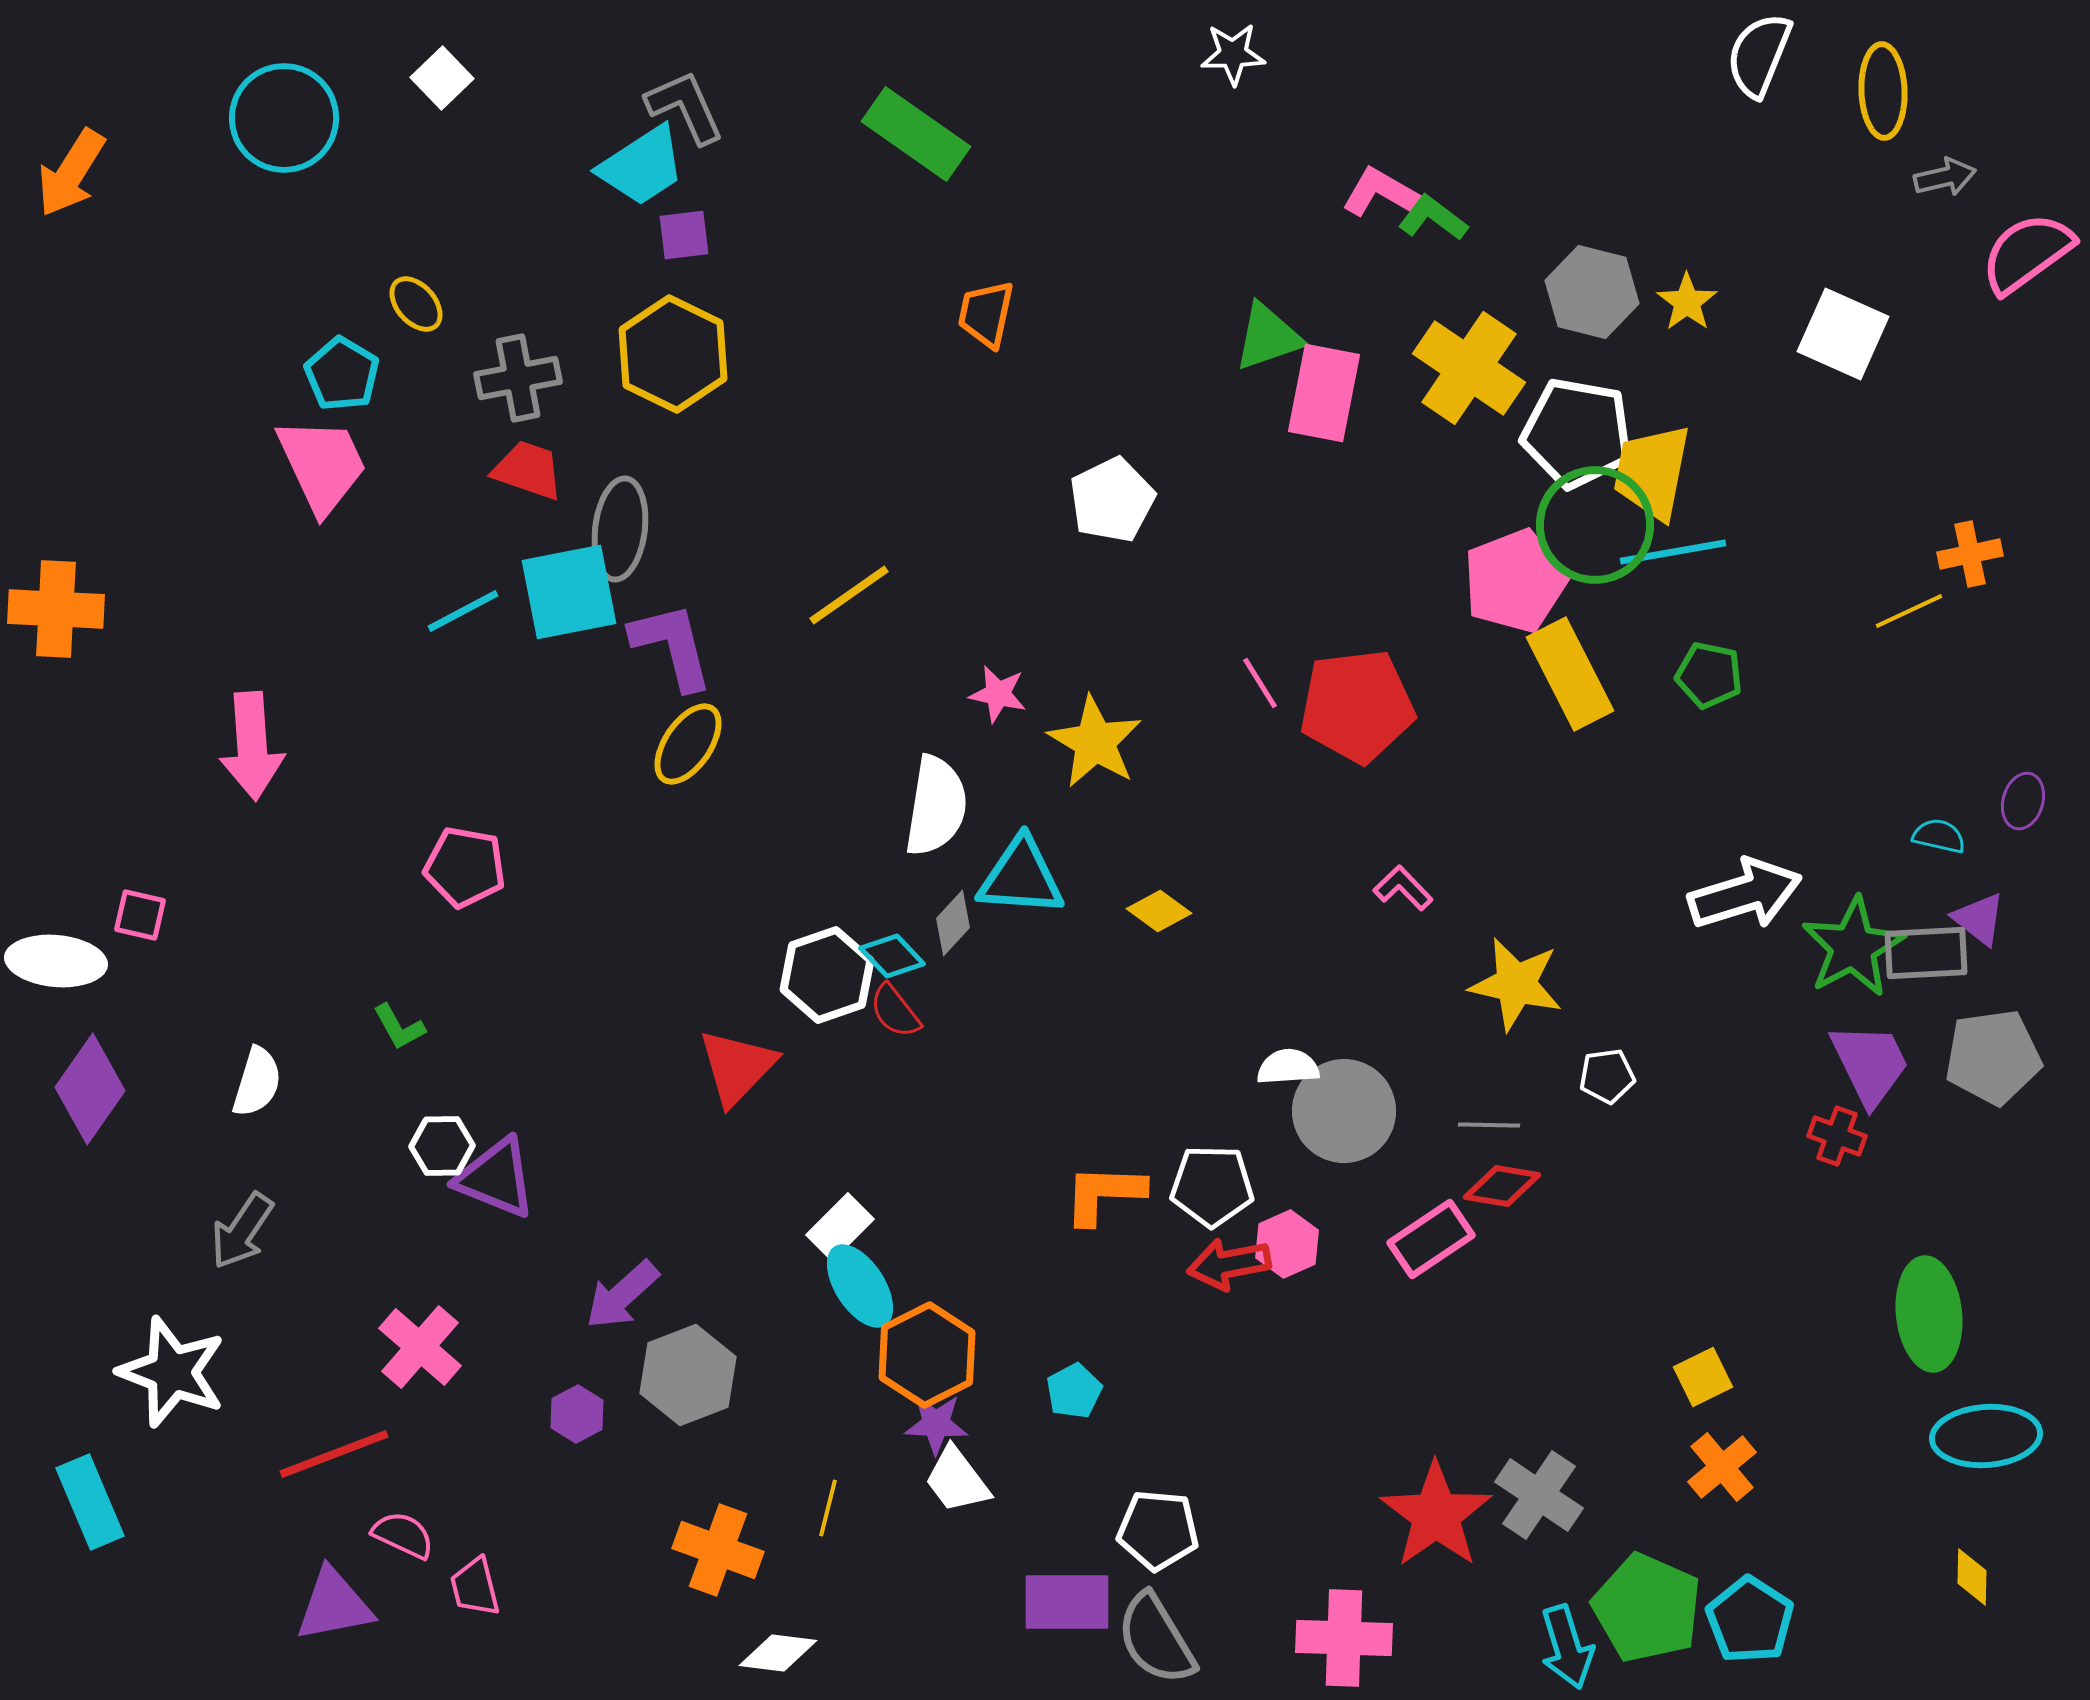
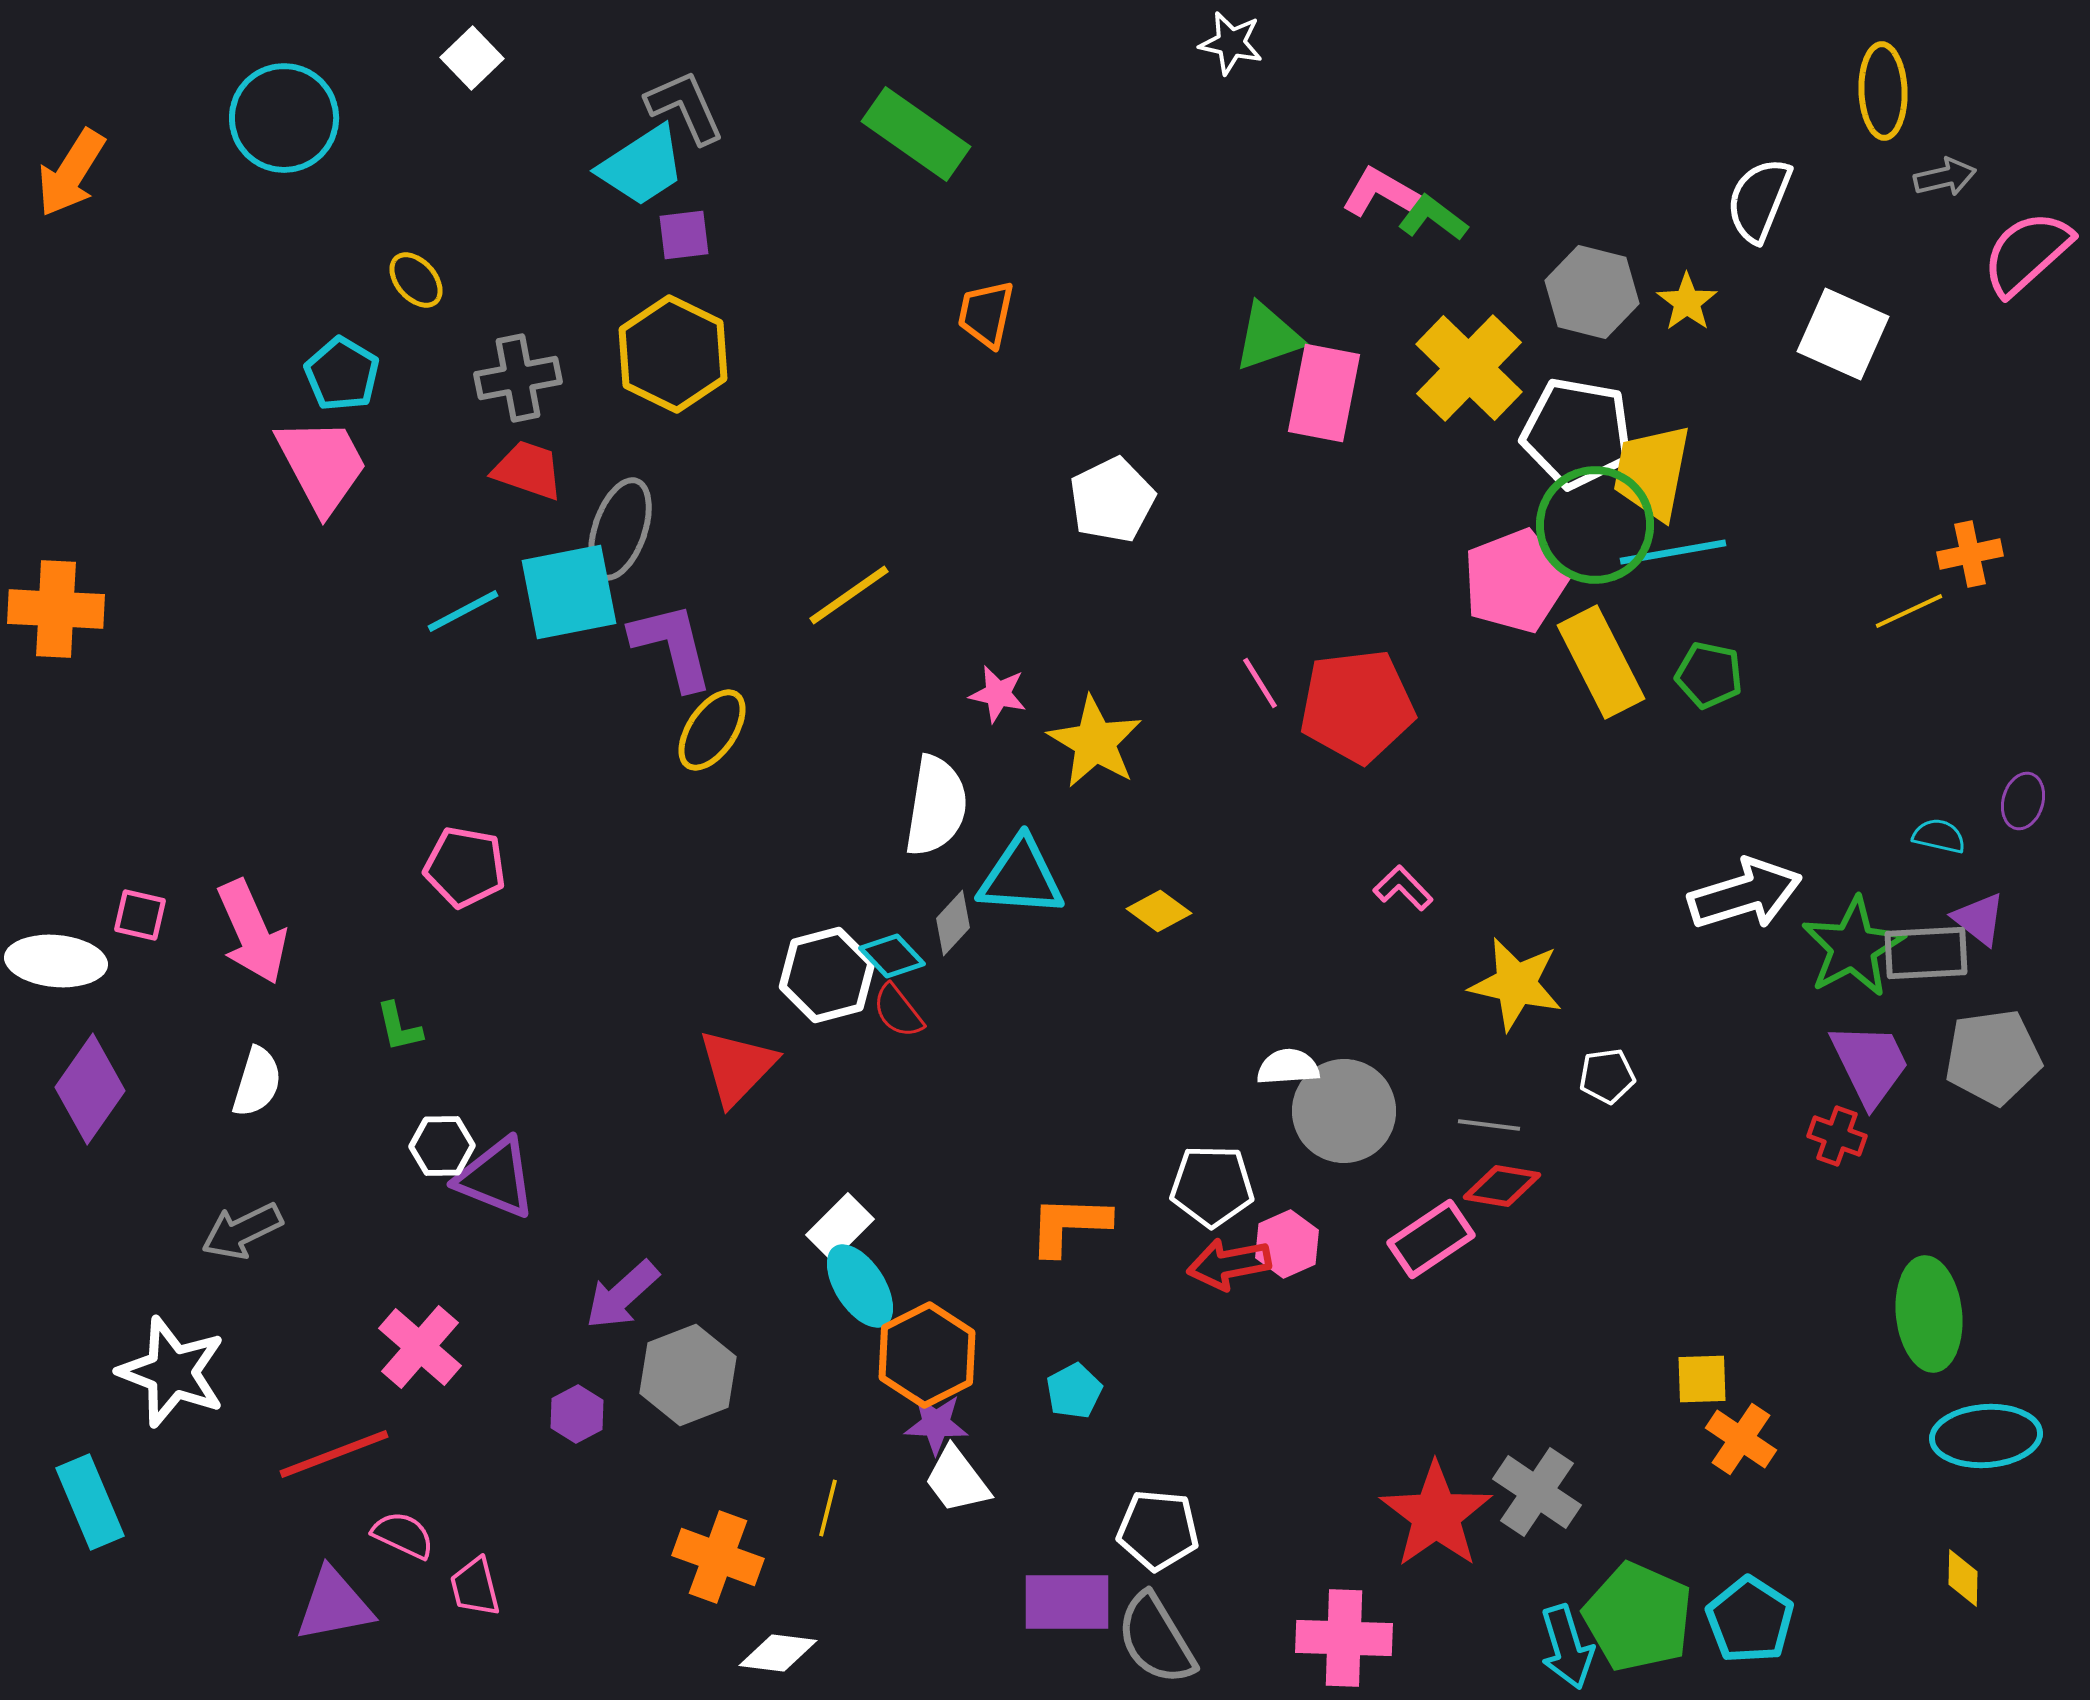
white star at (1233, 54): moved 2 px left, 11 px up; rotated 14 degrees clockwise
white semicircle at (1759, 55): moved 145 px down
white square at (442, 78): moved 30 px right, 20 px up
pink semicircle at (2027, 253): rotated 6 degrees counterclockwise
yellow ellipse at (416, 304): moved 24 px up
yellow cross at (1469, 368): rotated 10 degrees clockwise
pink trapezoid at (322, 465): rotated 3 degrees counterclockwise
gray ellipse at (620, 529): rotated 12 degrees clockwise
yellow rectangle at (1570, 674): moved 31 px right, 12 px up
yellow ellipse at (688, 744): moved 24 px right, 14 px up
pink arrow at (252, 746): moved 186 px down; rotated 20 degrees counterclockwise
white hexagon at (827, 975): rotated 4 degrees clockwise
red semicircle at (895, 1011): moved 3 px right
green L-shape at (399, 1027): rotated 16 degrees clockwise
gray line at (1489, 1125): rotated 6 degrees clockwise
orange L-shape at (1104, 1194): moved 35 px left, 31 px down
gray arrow at (242, 1231): rotated 30 degrees clockwise
yellow square at (1703, 1377): moved 1 px left, 2 px down; rotated 24 degrees clockwise
orange cross at (1722, 1467): moved 19 px right, 28 px up; rotated 16 degrees counterclockwise
gray cross at (1539, 1495): moved 2 px left, 3 px up
orange cross at (718, 1550): moved 7 px down
yellow diamond at (1972, 1577): moved 9 px left, 1 px down
green pentagon at (1647, 1608): moved 9 px left, 9 px down
